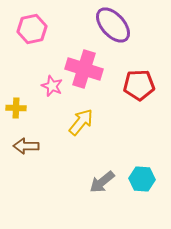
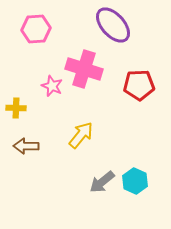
pink hexagon: moved 4 px right; rotated 8 degrees clockwise
yellow arrow: moved 13 px down
cyan hexagon: moved 7 px left, 2 px down; rotated 20 degrees clockwise
